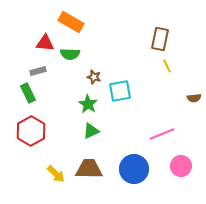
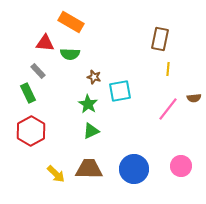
yellow line: moved 1 px right, 3 px down; rotated 32 degrees clockwise
gray rectangle: rotated 63 degrees clockwise
pink line: moved 6 px right, 25 px up; rotated 30 degrees counterclockwise
